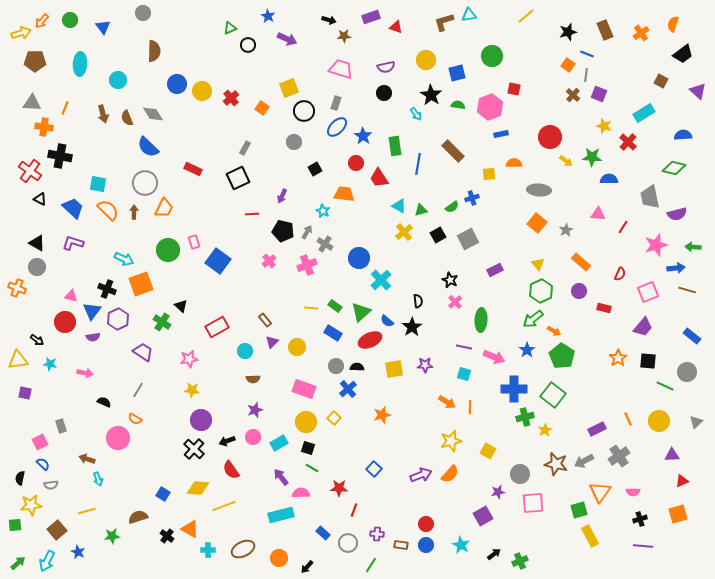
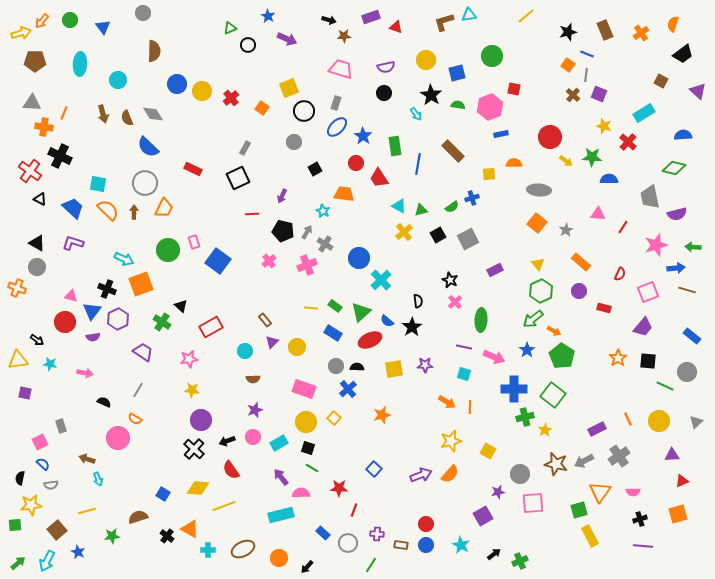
orange line at (65, 108): moved 1 px left, 5 px down
black cross at (60, 156): rotated 15 degrees clockwise
red rectangle at (217, 327): moved 6 px left
